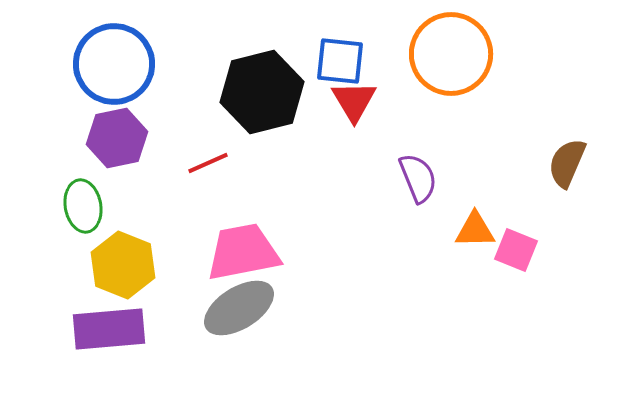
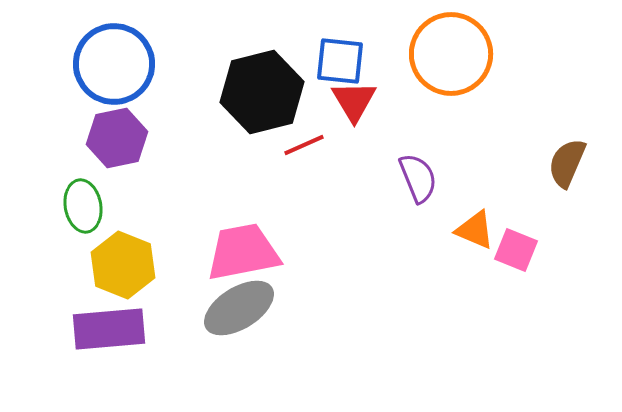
red line: moved 96 px right, 18 px up
orange triangle: rotated 24 degrees clockwise
